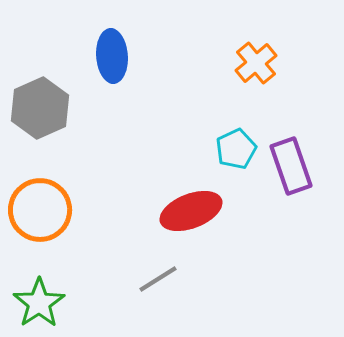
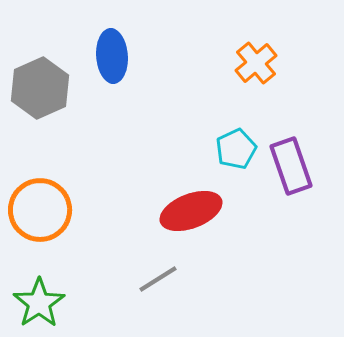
gray hexagon: moved 20 px up
